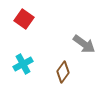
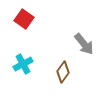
gray arrow: rotated 15 degrees clockwise
